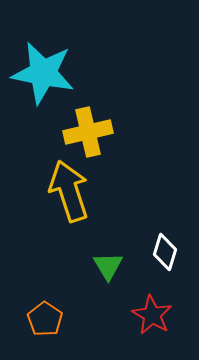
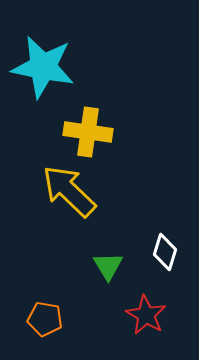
cyan star: moved 6 px up
yellow cross: rotated 21 degrees clockwise
yellow arrow: rotated 28 degrees counterclockwise
red star: moved 6 px left
orange pentagon: rotated 24 degrees counterclockwise
